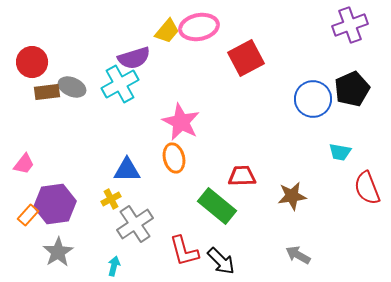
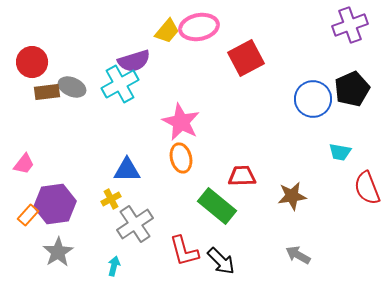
purple semicircle: moved 3 px down
orange ellipse: moved 7 px right
